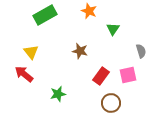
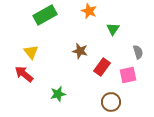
gray semicircle: moved 3 px left, 1 px down
red rectangle: moved 1 px right, 9 px up
brown circle: moved 1 px up
